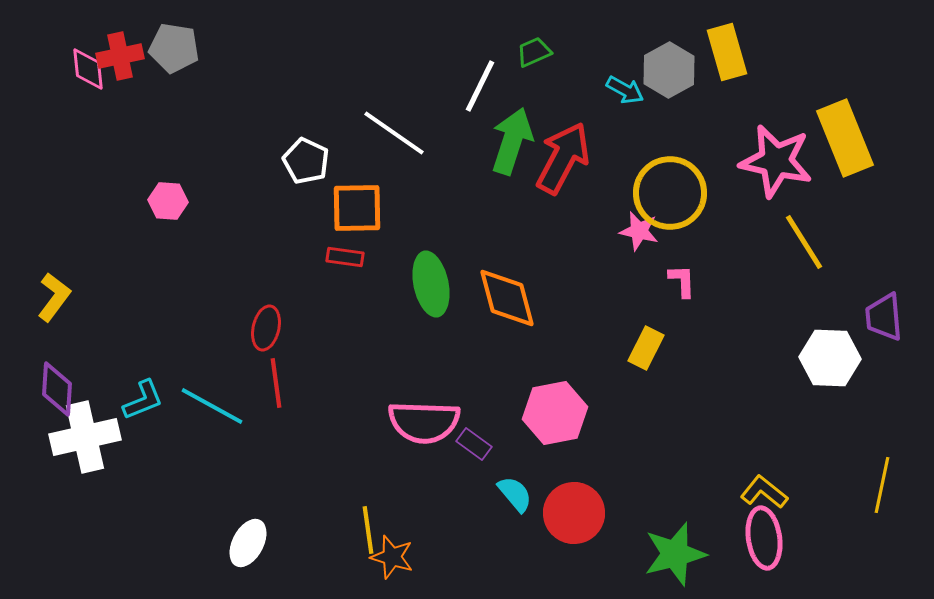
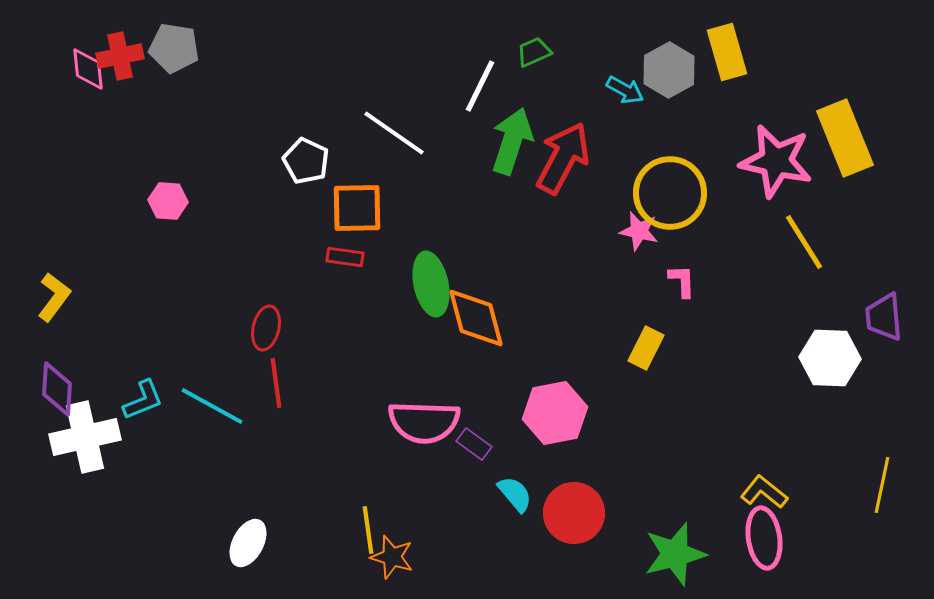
orange diamond at (507, 298): moved 31 px left, 20 px down
